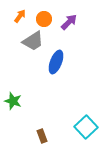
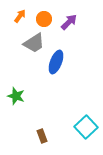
gray trapezoid: moved 1 px right, 2 px down
green star: moved 3 px right, 5 px up
